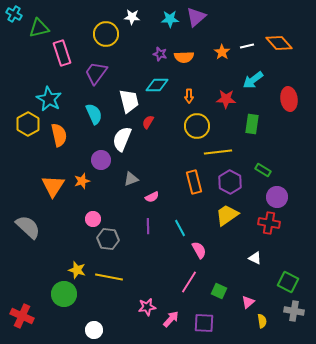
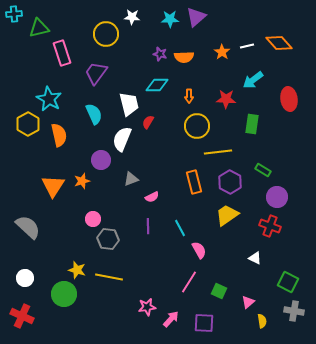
cyan cross at (14, 14): rotated 35 degrees counterclockwise
white trapezoid at (129, 101): moved 3 px down
red cross at (269, 223): moved 1 px right, 3 px down; rotated 10 degrees clockwise
white circle at (94, 330): moved 69 px left, 52 px up
